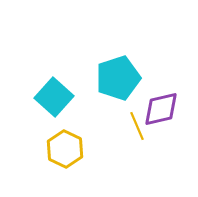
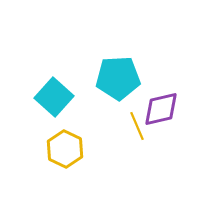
cyan pentagon: rotated 15 degrees clockwise
